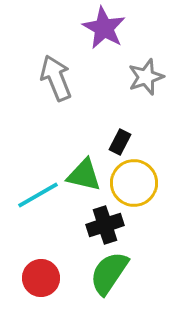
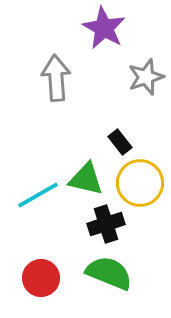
gray arrow: rotated 18 degrees clockwise
black rectangle: rotated 65 degrees counterclockwise
green triangle: moved 2 px right, 4 px down
yellow circle: moved 6 px right
black cross: moved 1 px right, 1 px up
green semicircle: rotated 78 degrees clockwise
